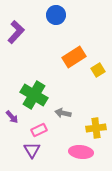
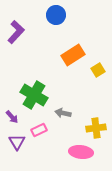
orange rectangle: moved 1 px left, 2 px up
purple triangle: moved 15 px left, 8 px up
